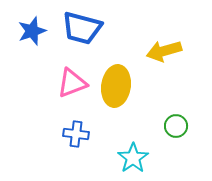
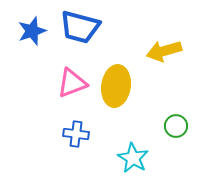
blue trapezoid: moved 2 px left, 1 px up
cyan star: rotated 8 degrees counterclockwise
